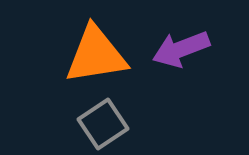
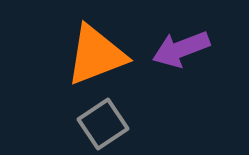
orange triangle: rotated 12 degrees counterclockwise
